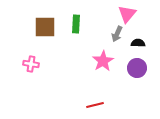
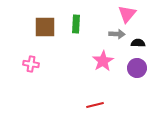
gray arrow: rotated 112 degrees counterclockwise
